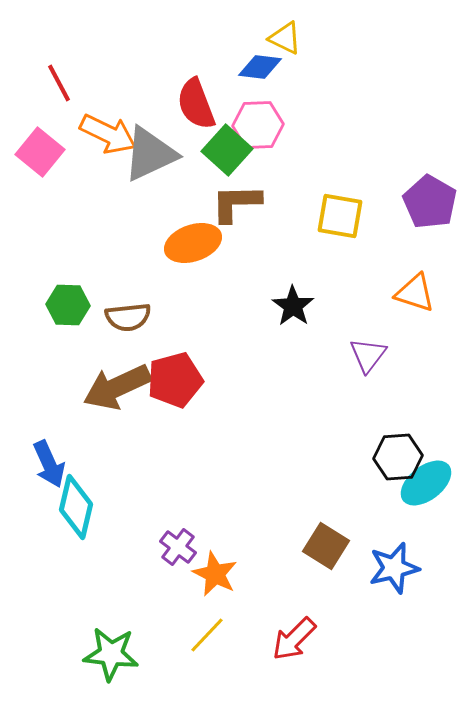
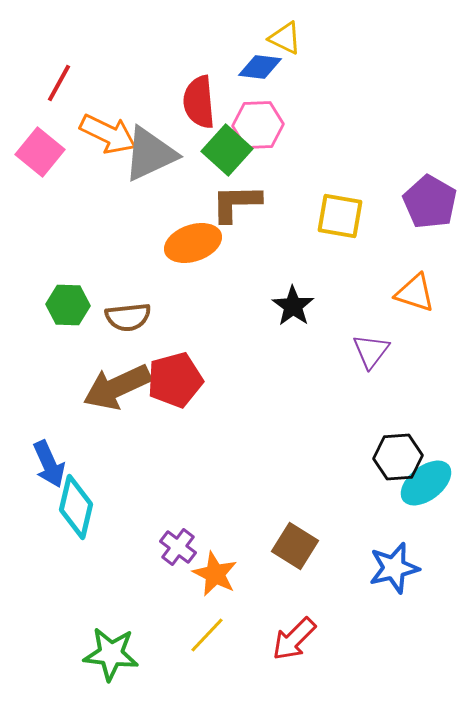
red line: rotated 57 degrees clockwise
red semicircle: moved 3 px right, 2 px up; rotated 16 degrees clockwise
purple triangle: moved 3 px right, 4 px up
brown square: moved 31 px left
